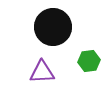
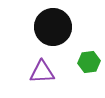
green hexagon: moved 1 px down
